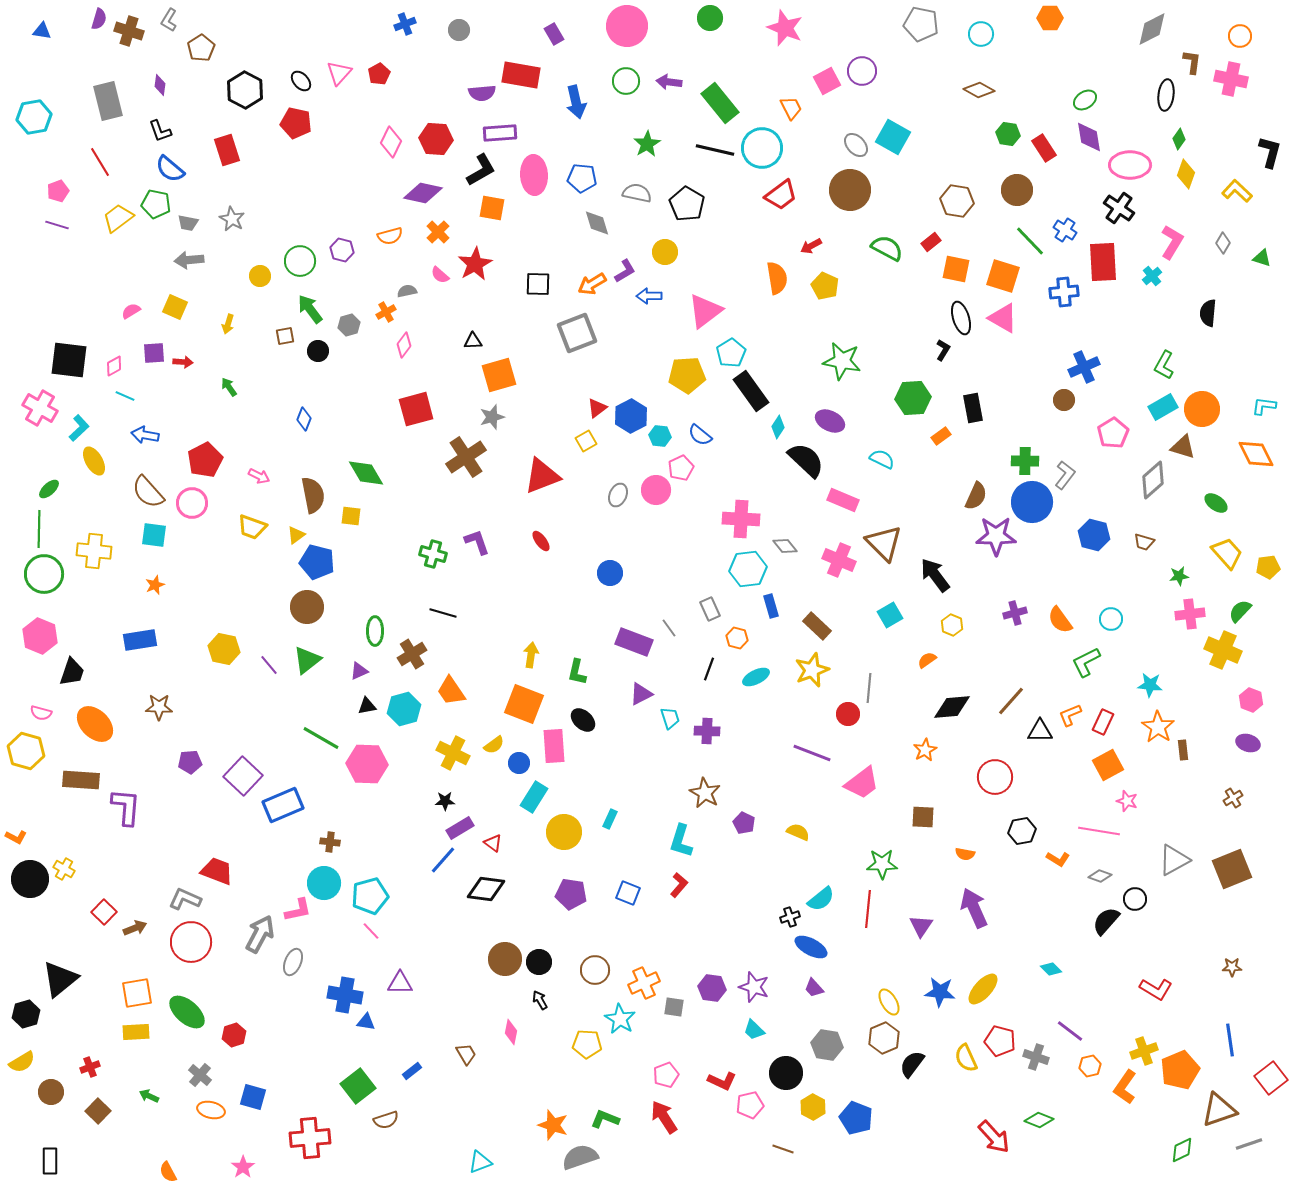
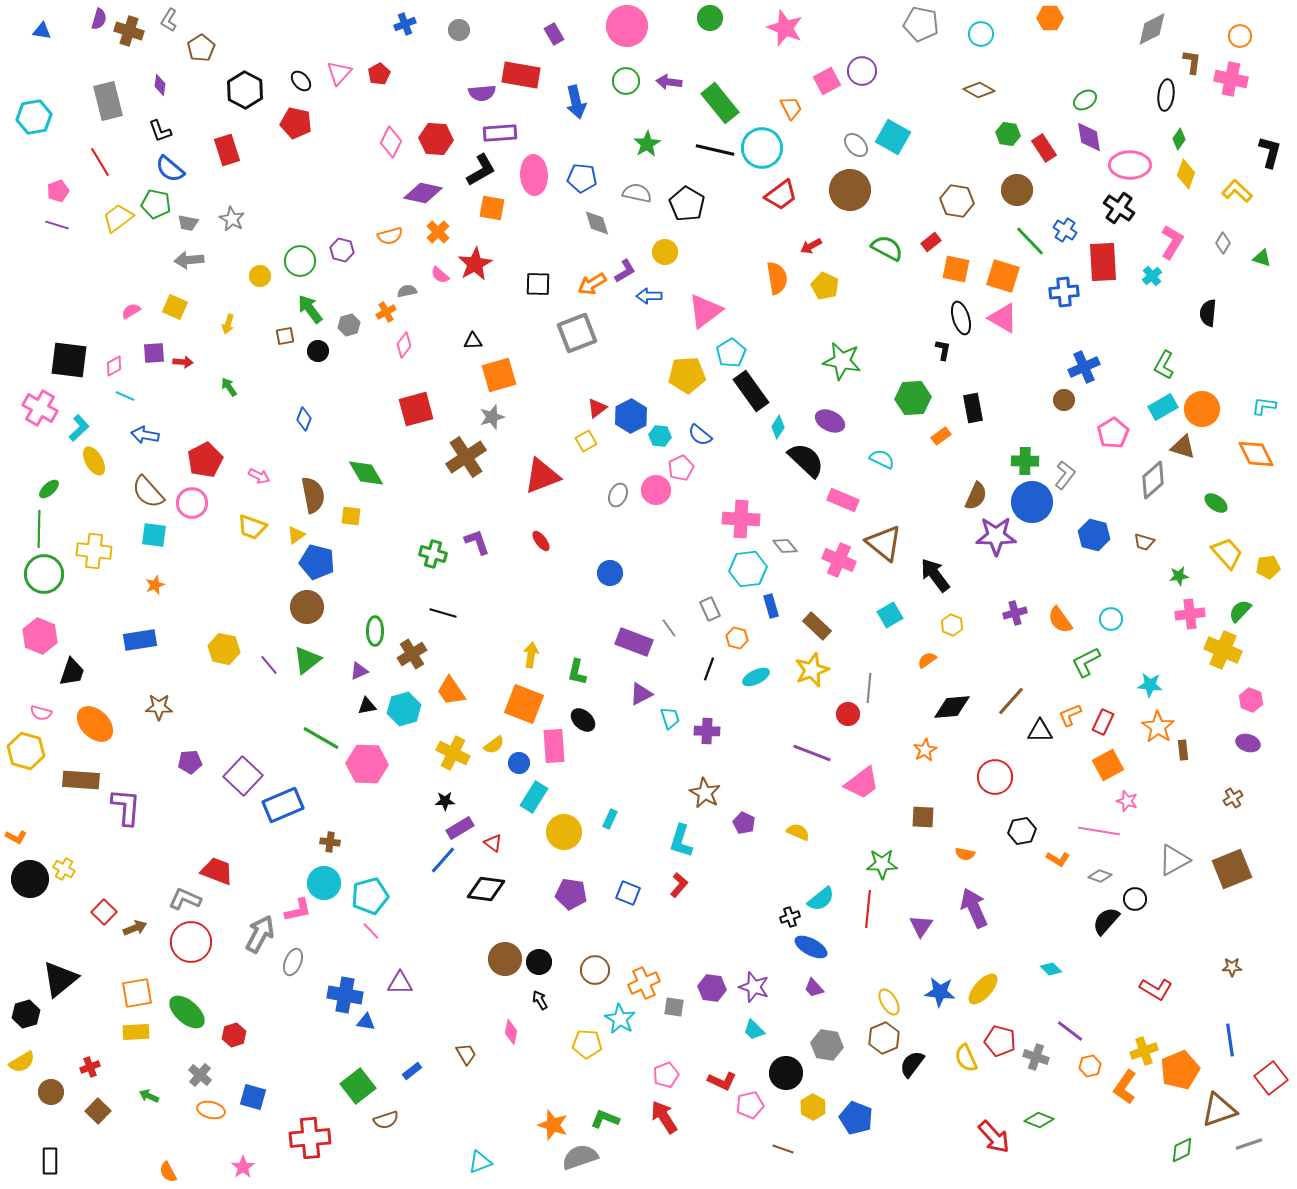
black L-shape at (943, 350): rotated 20 degrees counterclockwise
brown triangle at (884, 543): rotated 6 degrees counterclockwise
